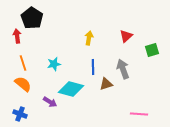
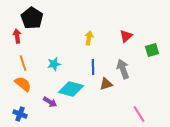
pink line: rotated 54 degrees clockwise
